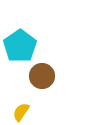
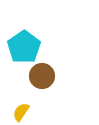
cyan pentagon: moved 4 px right, 1 px down
